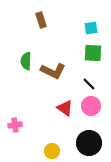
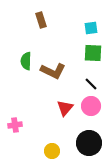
black line: moved 2 px right
red triangle: rotated 36 degrees clockwise
